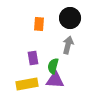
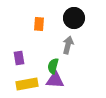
black circle: moved 4 px right
purple rectangle: moved 14 px left
